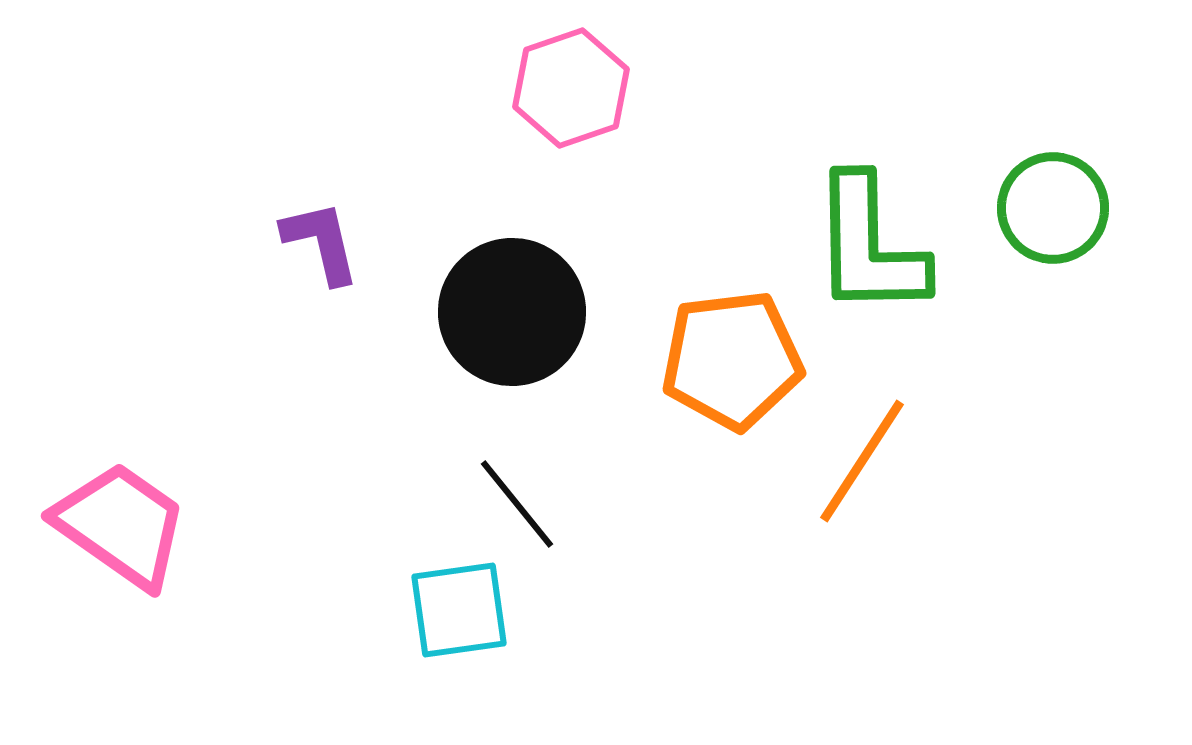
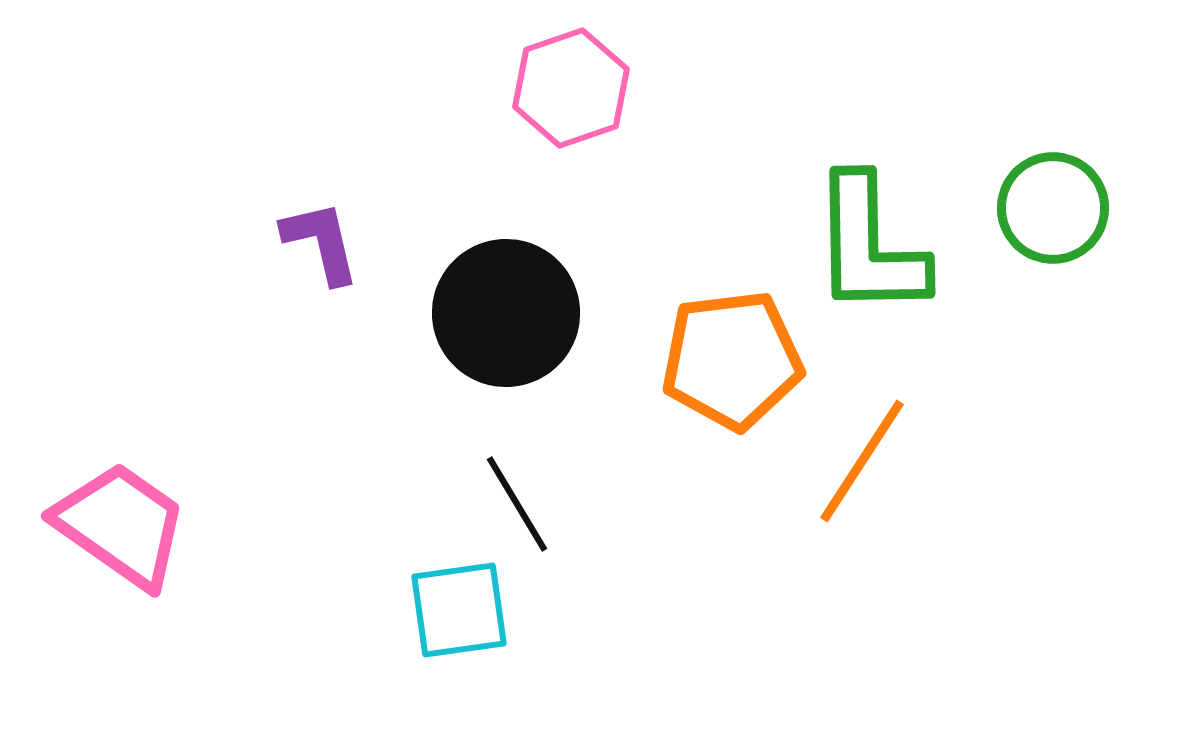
black circle: moved 6 px left, 1 px down
black line: rotated 8 degrees clockwise
